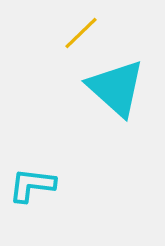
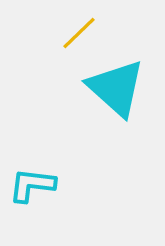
yellow line: moved 2 px left
